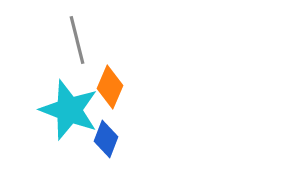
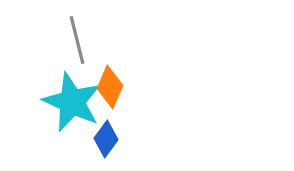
cyan star: moved 3 px right, 8 px up; rotated 4 degrees clockwise
blue diamond: rotated 15 degrees clockwise
